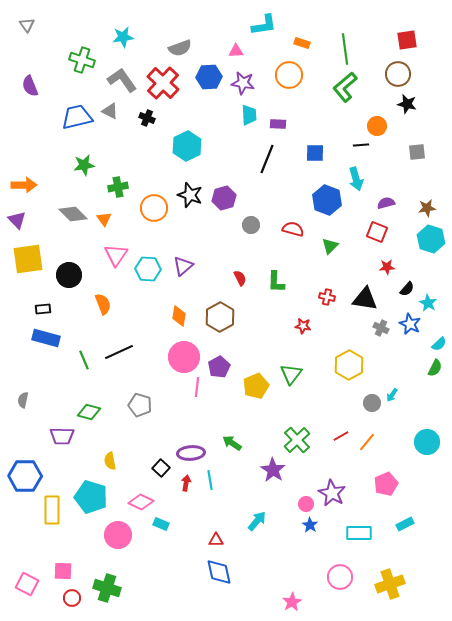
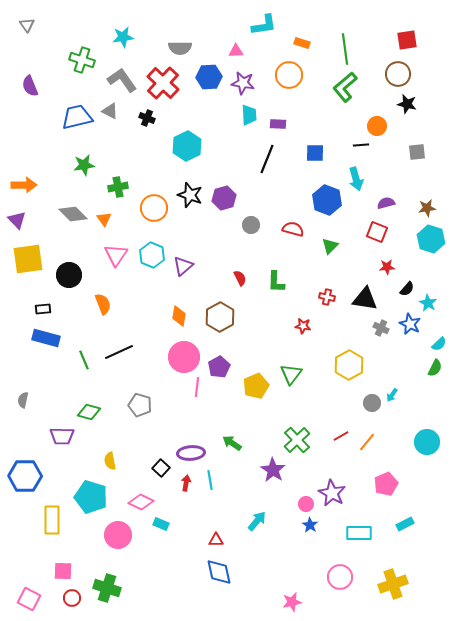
gray semicircle at (180, 48): rotated 20 degrees clockwise
cyan hexagon at (148, 269): moved 4 px right, 14 px up; rotated 20 degrees clockwise
yellow rectangle at (52, 510): moved 10 px down
pink square at (27, 584): moved 2 px right, 15 px down
yellow cross at (390, 584): moved 3 px right
pink star at (292, 602): rotated 18 degrees clockwise
